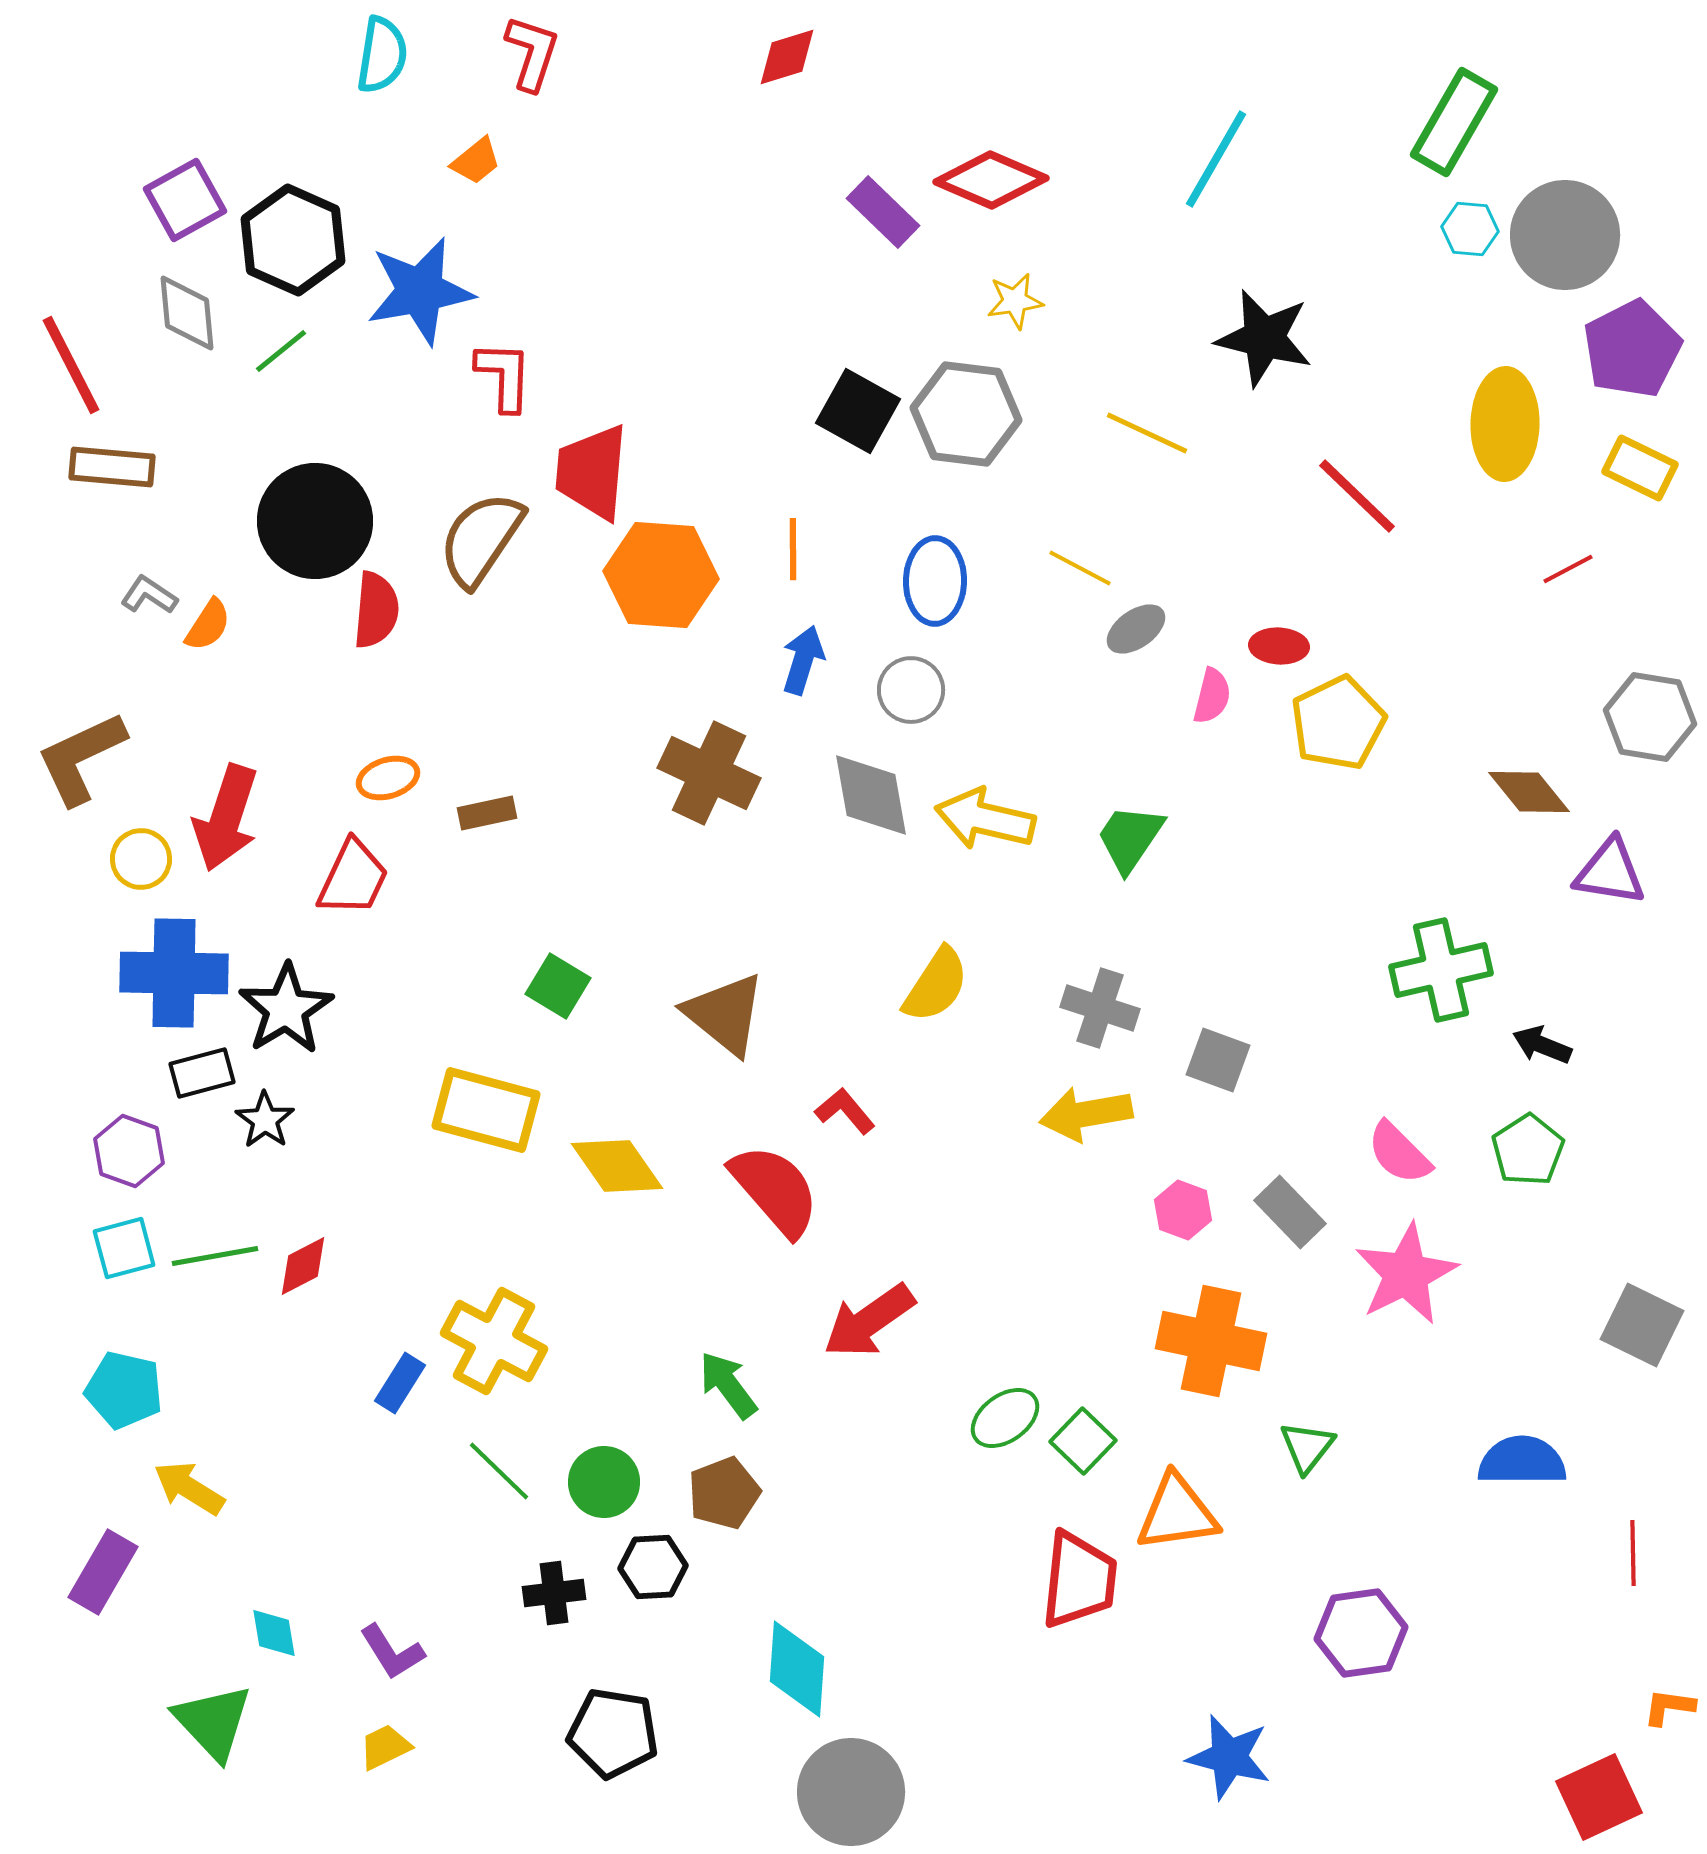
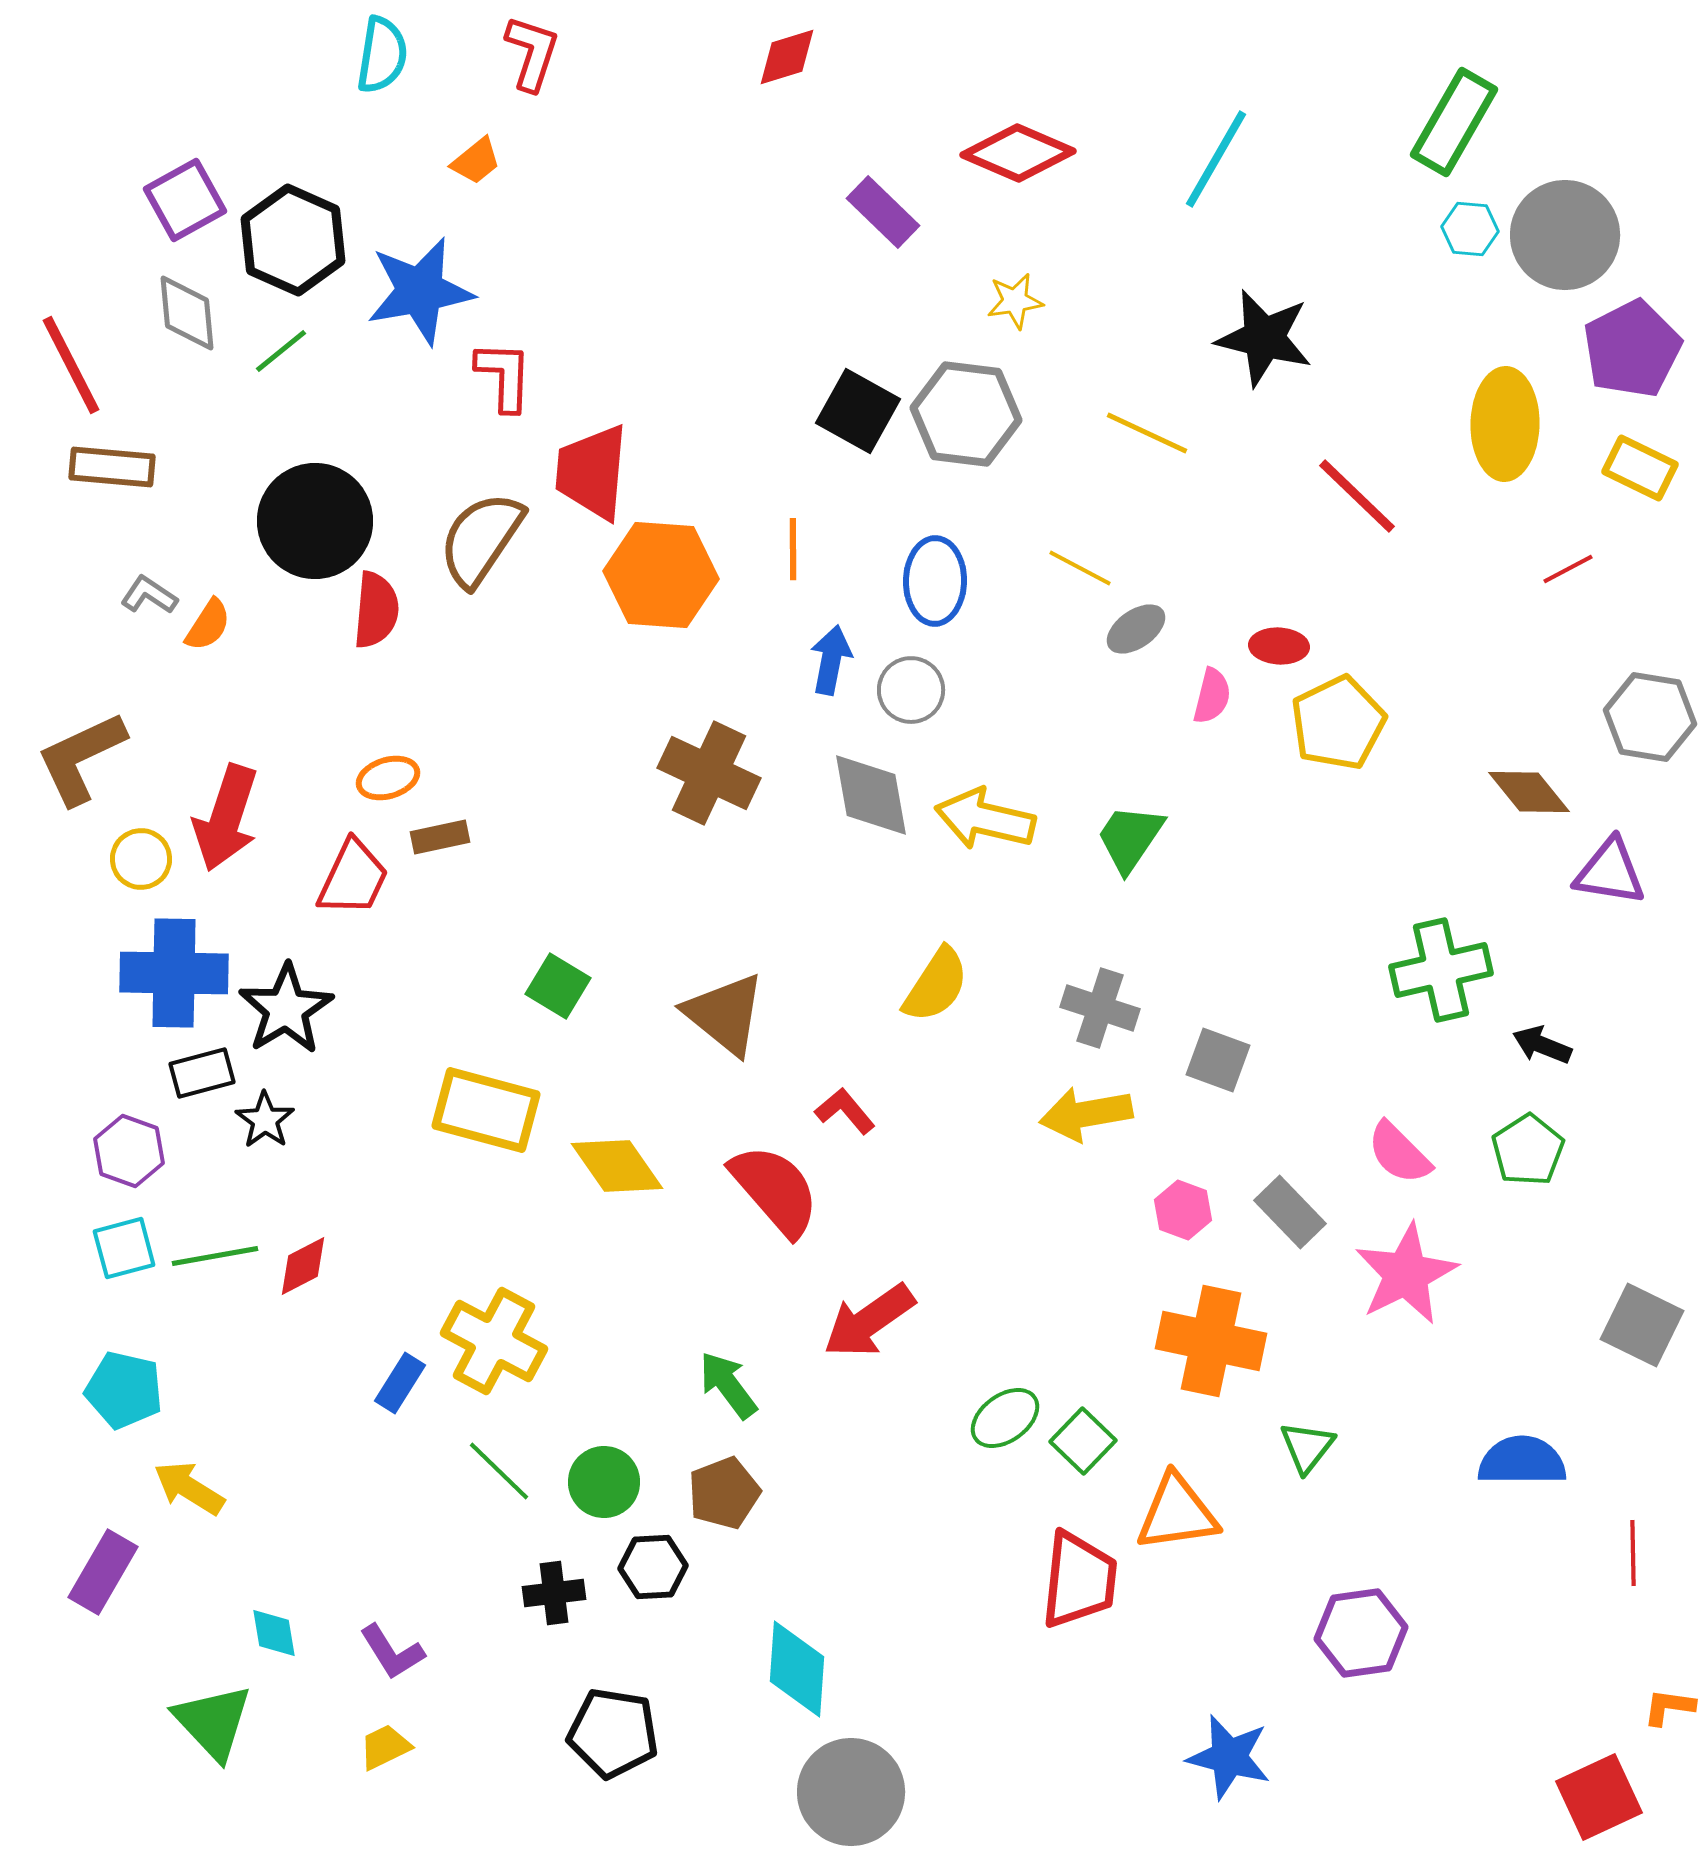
red diamond at (991, 180): moved 27 px right, 27 px up
blue arrow at (803, 660): moved 28 px right; rotated 6 degrees counterclockwise
brown rectangle at (487, 813): moved 47 px left, 24 px down
